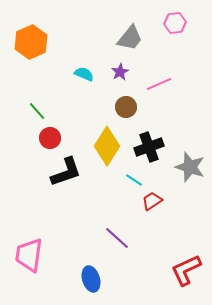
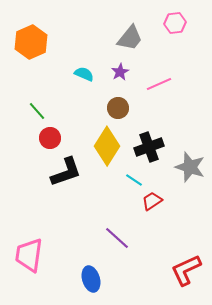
brown circle: moved 8 px left, 1 px down
